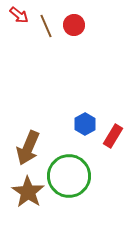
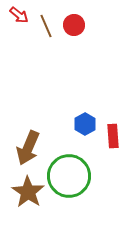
red rectangle: rotated 35 degrees counterclockwise
